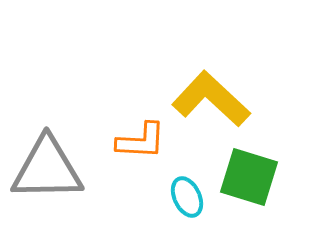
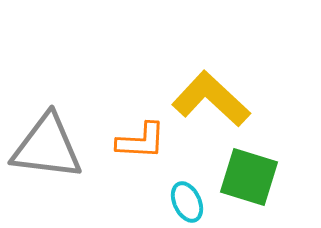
gray triangle: moved 22 px up; rotated 8 degrees clockwise
cyan ellipse: moved 5 px down
